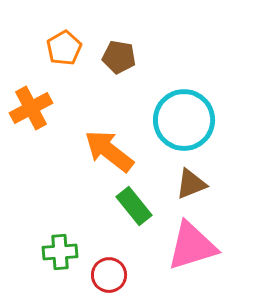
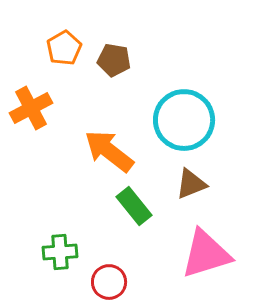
brown pentagon: moved 5 px left, 3 px down
pink triangle: moved 14 px right, 8 px down
red circle: moved 7 px down
